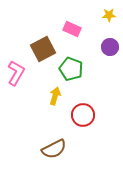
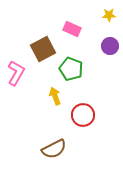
purple circle: moved 1 px up
yellow arrow: rotated 36 degrees counterclockwise
